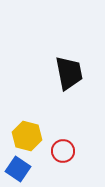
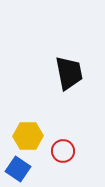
yellow hexagon: moved 1 px right; rotated 16 degrees counterclockwise
